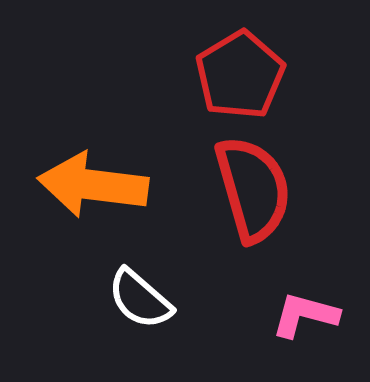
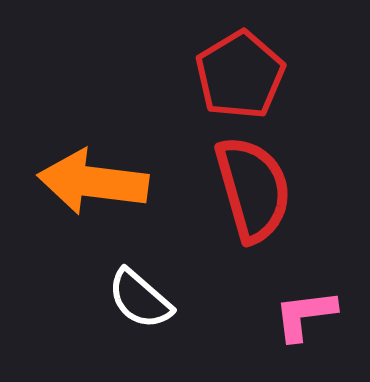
orange arrow: moved 3 px up
pink L-shape: rotated 22 degrees counterclockwise
